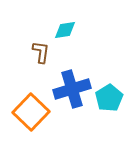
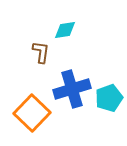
cyan pentagon: rotated 12 degrees clockwise
orange square: moved 1 px right, 1 px down
